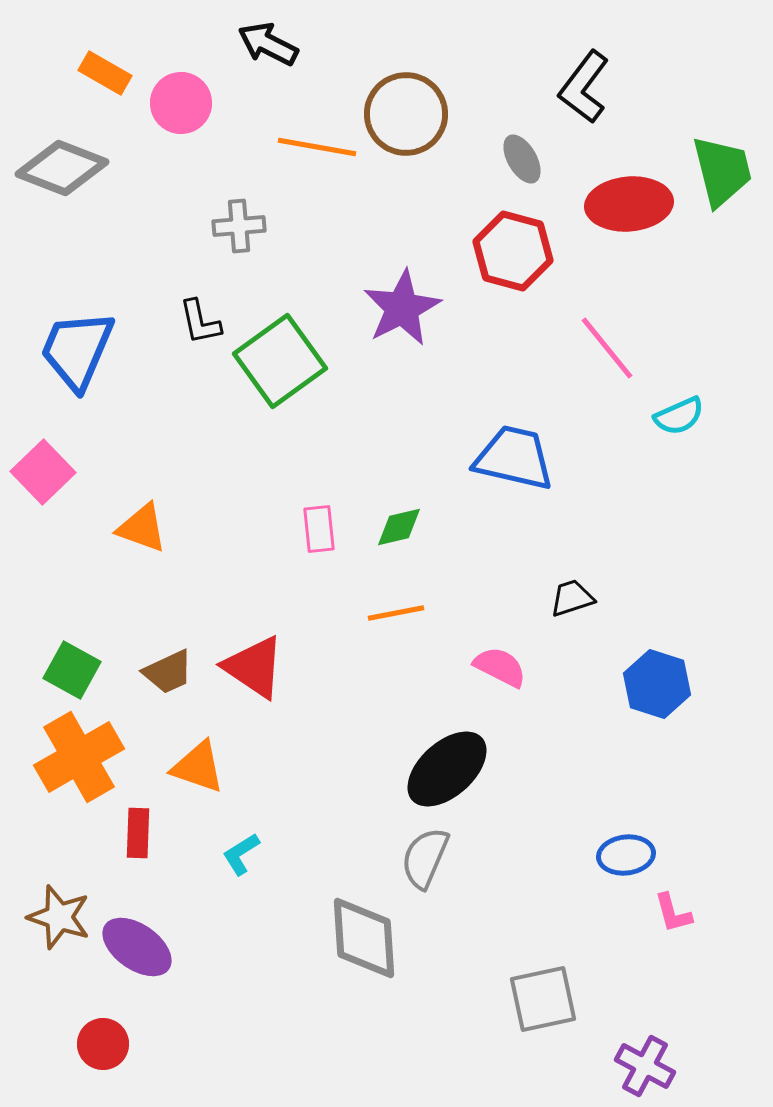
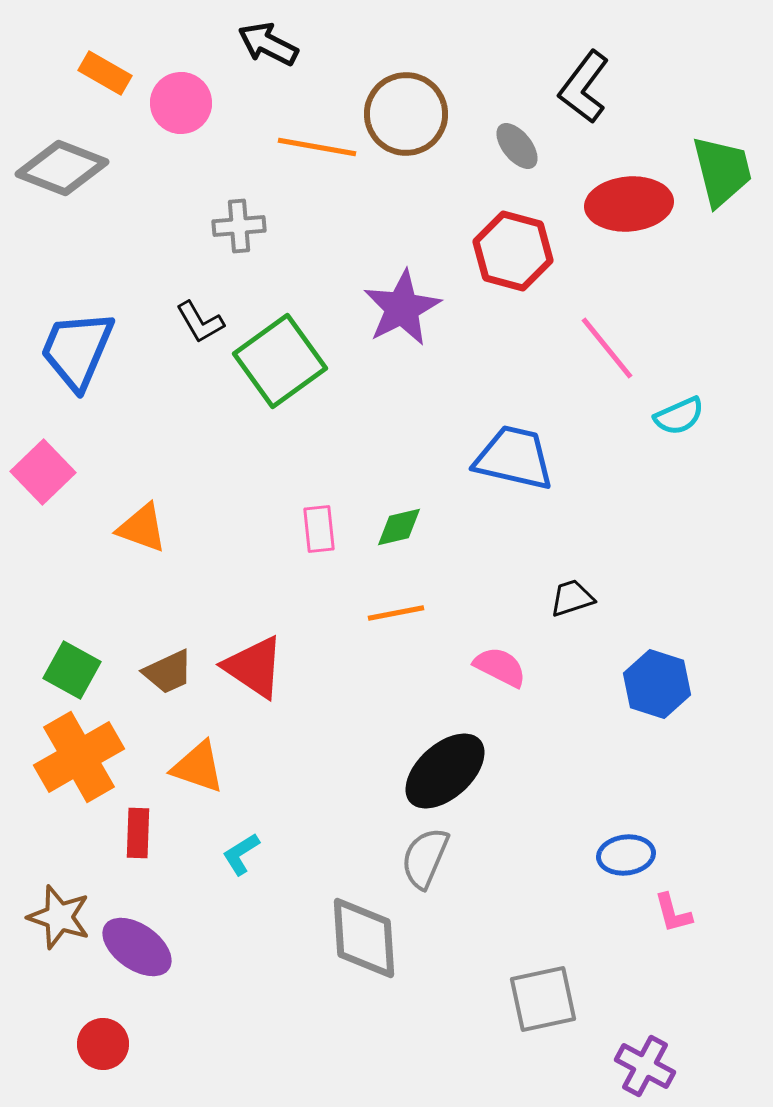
gray ellipse at (522, 159): moved 5 px left, 13 px up; rotated 9 degrees counterclockwise
black L-shape at (200, 322): rotated 18 degrees counterclockwise
black ellipse at (447, 769): moved 2 px left, 2 px down
